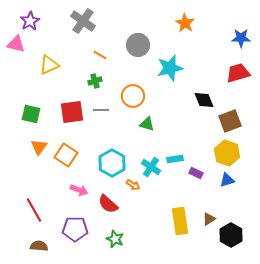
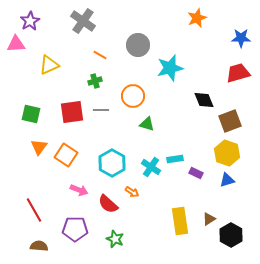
orange star: moved 12 px right, 5 px up; rotated 18 degrees clockwise
pink triangle: rotated 18 degrees counterclockwise
orange arrow: moved 1 px left, 7 px down
